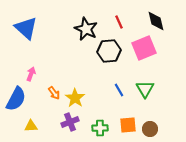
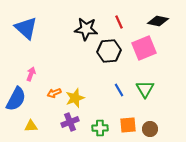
black diamond: moved 2 px right; rotated 65 degrees counterclockwise
black star: rotated 20 degrees counterclockwise
orange arrow: rotated 104 degrees clockwise
yellow star: rotated 18 degrees clockwise
